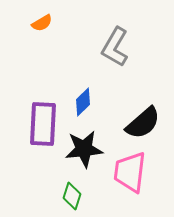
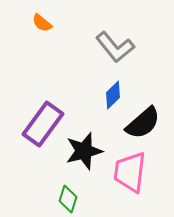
orange semicircle: rotated 70 degrees clockwise
gray L-shape: rotated 69 degrees counterclockwise
blue diamond: moved 30 px right, 7 px up
purple rectangle: rotated 33 degrees clockwise
black star: moved 2 px down; rotated 9 degrees counterclockwise
green diamond: moved 4 px left, 3 px down
